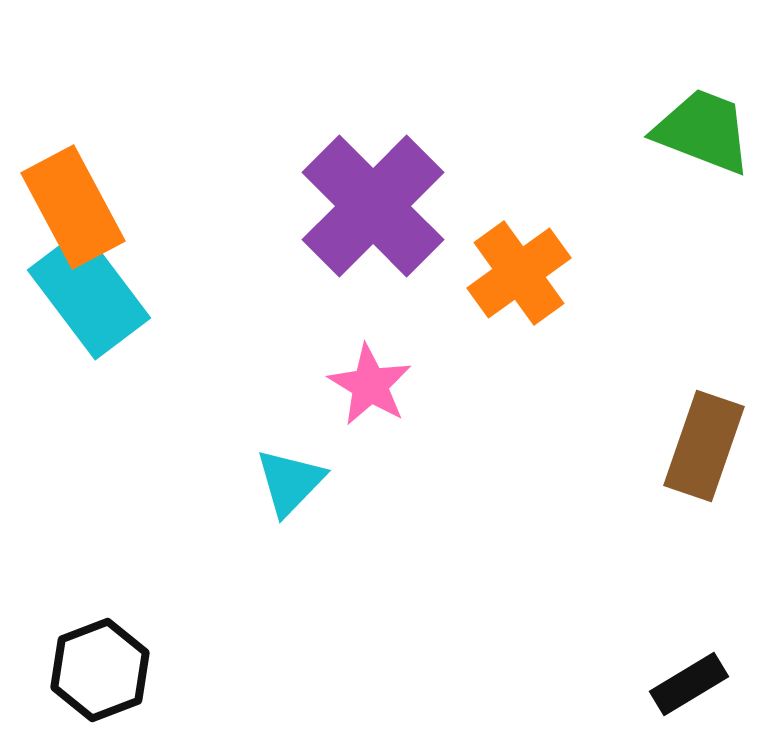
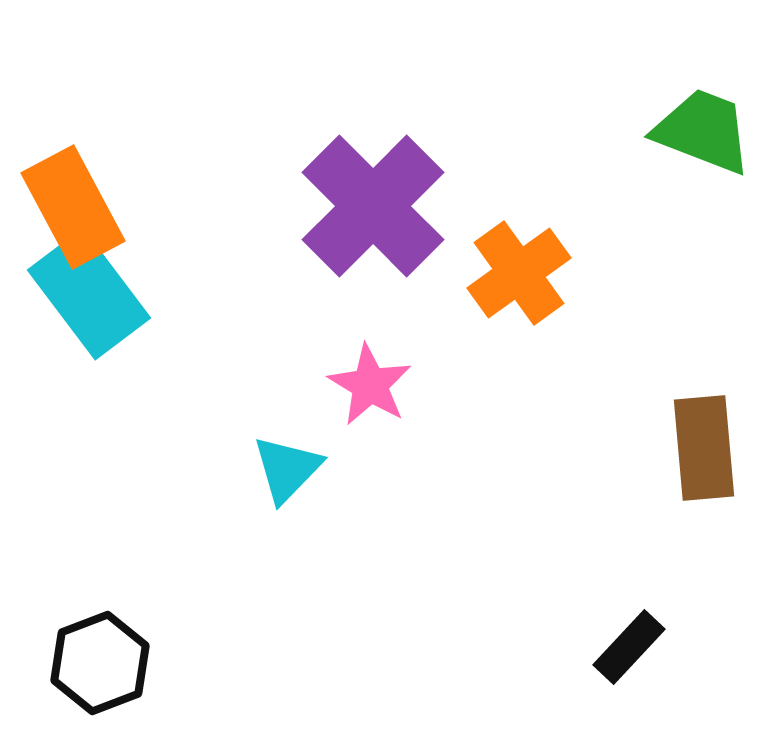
brown rectangle: moved 2 px down; rotated 24 degrees counterclockwise
cyan triangle: moved 3 px left, 13 px up
black hexagon: moved 7 px up
black rectangle: moved 60 px left, 37 px up; rotated 16 degrees counterclockwise
